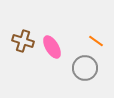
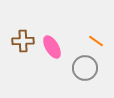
brown cross: rotated 20 degrees counterclockwise
